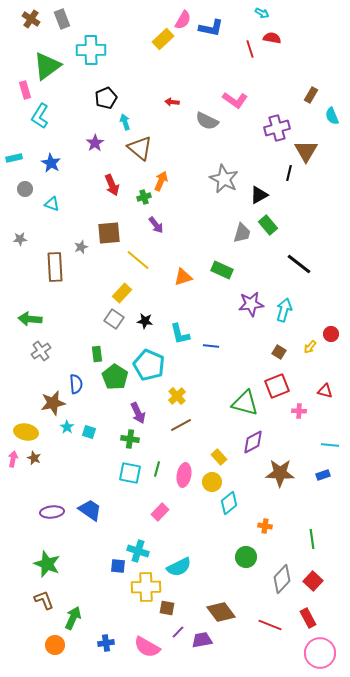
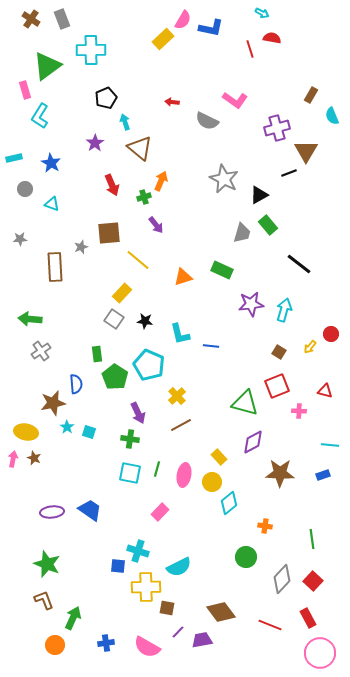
black line at (289, 173): rotated 56 degrees clockwise
